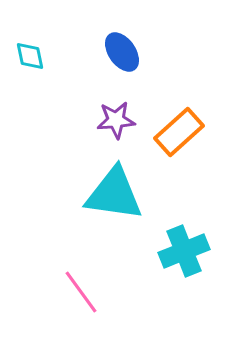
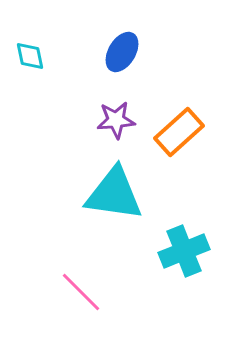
blue ellipse: rotated 66 degrees clockwise
pink line: rotated 9 degrees counterclockwise
